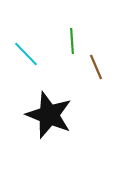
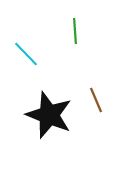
green line: moved 3 px right, 10 px up
brown line: moved 33 px down
